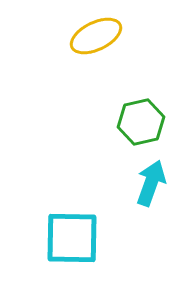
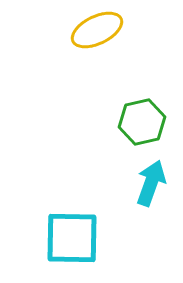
yellow ellipse: moved 1 px right, 6 px up
green hexagon: moved 1 px right
